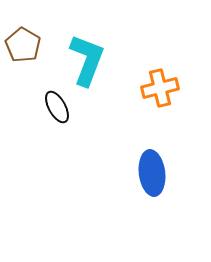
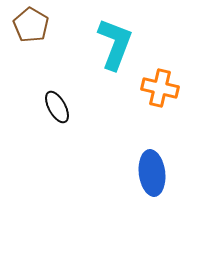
brown pentagon: moved 8 px right, 20 px up
cyan L-shape: moved 28 px right, 16 px up
orange cross: rotated 27 degrees clockwise
